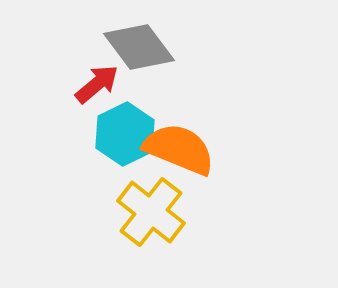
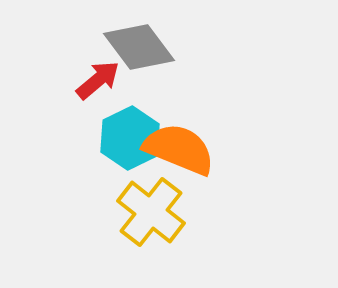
red arrow: moved 1 px right, 4 px up
cyan hexagon: moved 5 px right, 4 px down
